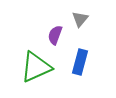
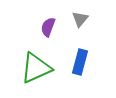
purple semicircle: moved 7 px left, 8 px up
green triangle: moved 1 px down
